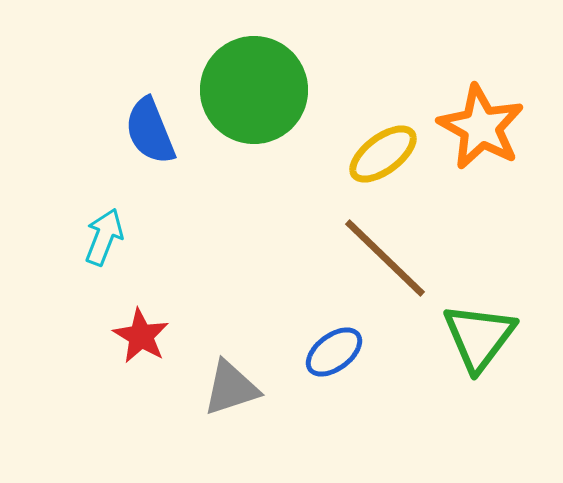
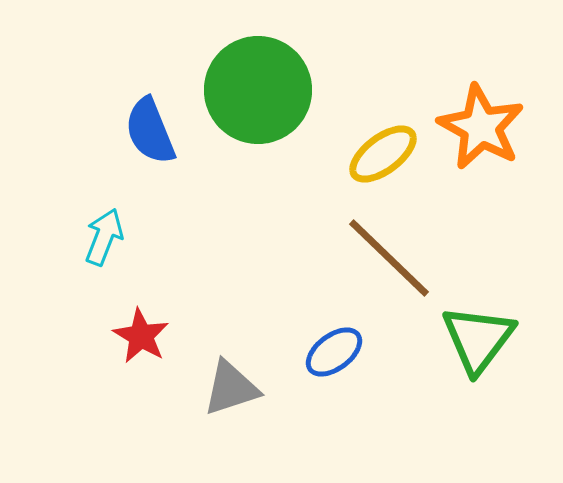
green circle: moved 4 px right
brown line: moved 4 px right
green triangle: moved 1 px left, 2 px down
